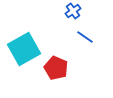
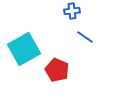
blue cross: moved 1 px left; rotated 28 degrees clockwise
red pentagon: moved 1 px right, 2 px down
